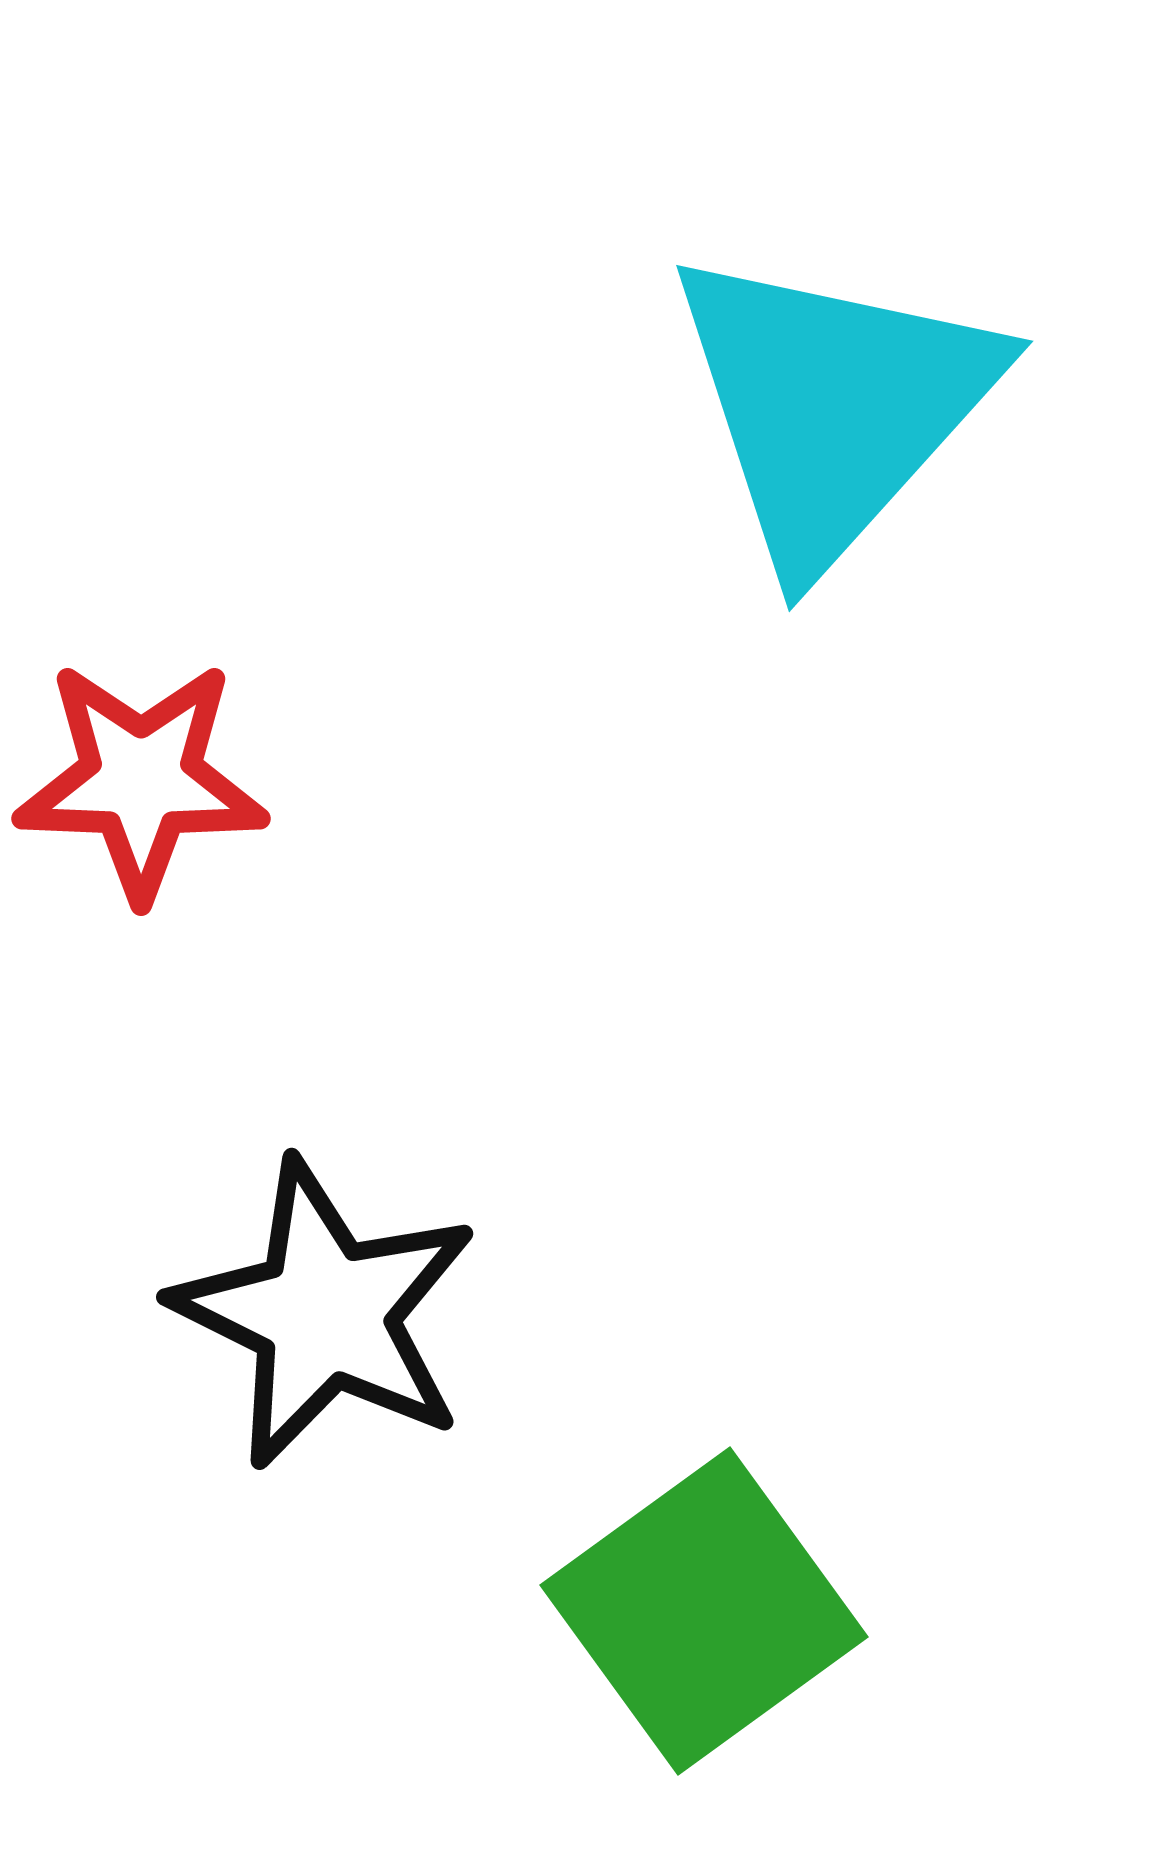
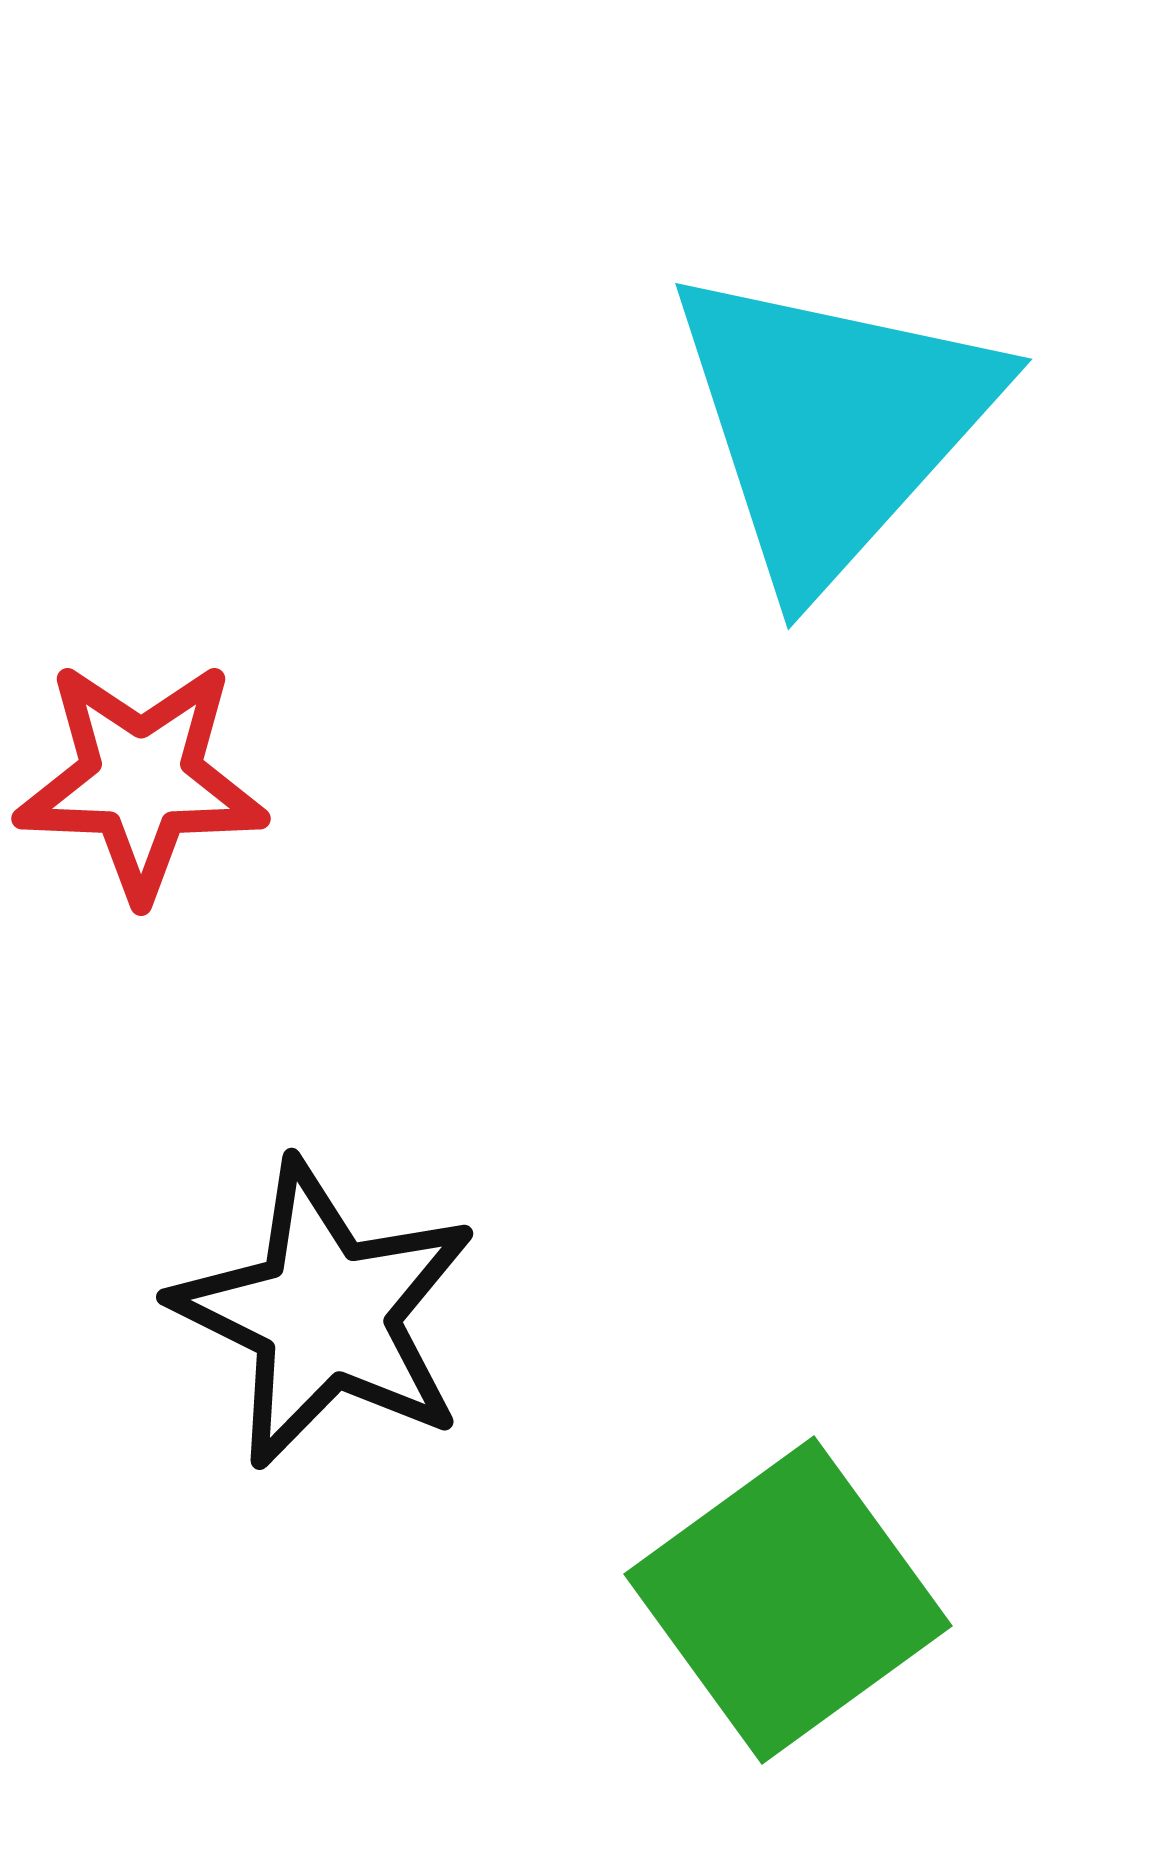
cyan triangle: moved 1 px left, 18 px down
green square: moved 84 px right, 11 px up
